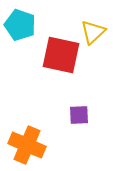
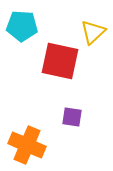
cyan pentagon: moved 2 px right, 1 px down; rotated 16 degrees counterclockwise
red square: moved 1 px left, 6 px down
purple square: moved 7 px left, 2 px down; rotated 10 degrees clockwise
